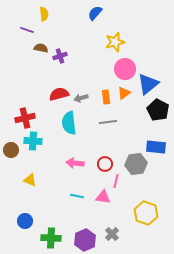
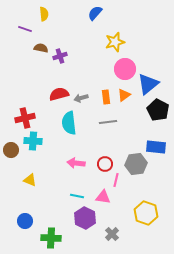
purple line: moved 2 px left, 1 px up
orange triangle: moved 2 px down
pink arrow: moved 1 px right
pink line: moved 1 px up
purple hexagon: moved 22 px up; rotated 10 degrees counterclockwise
